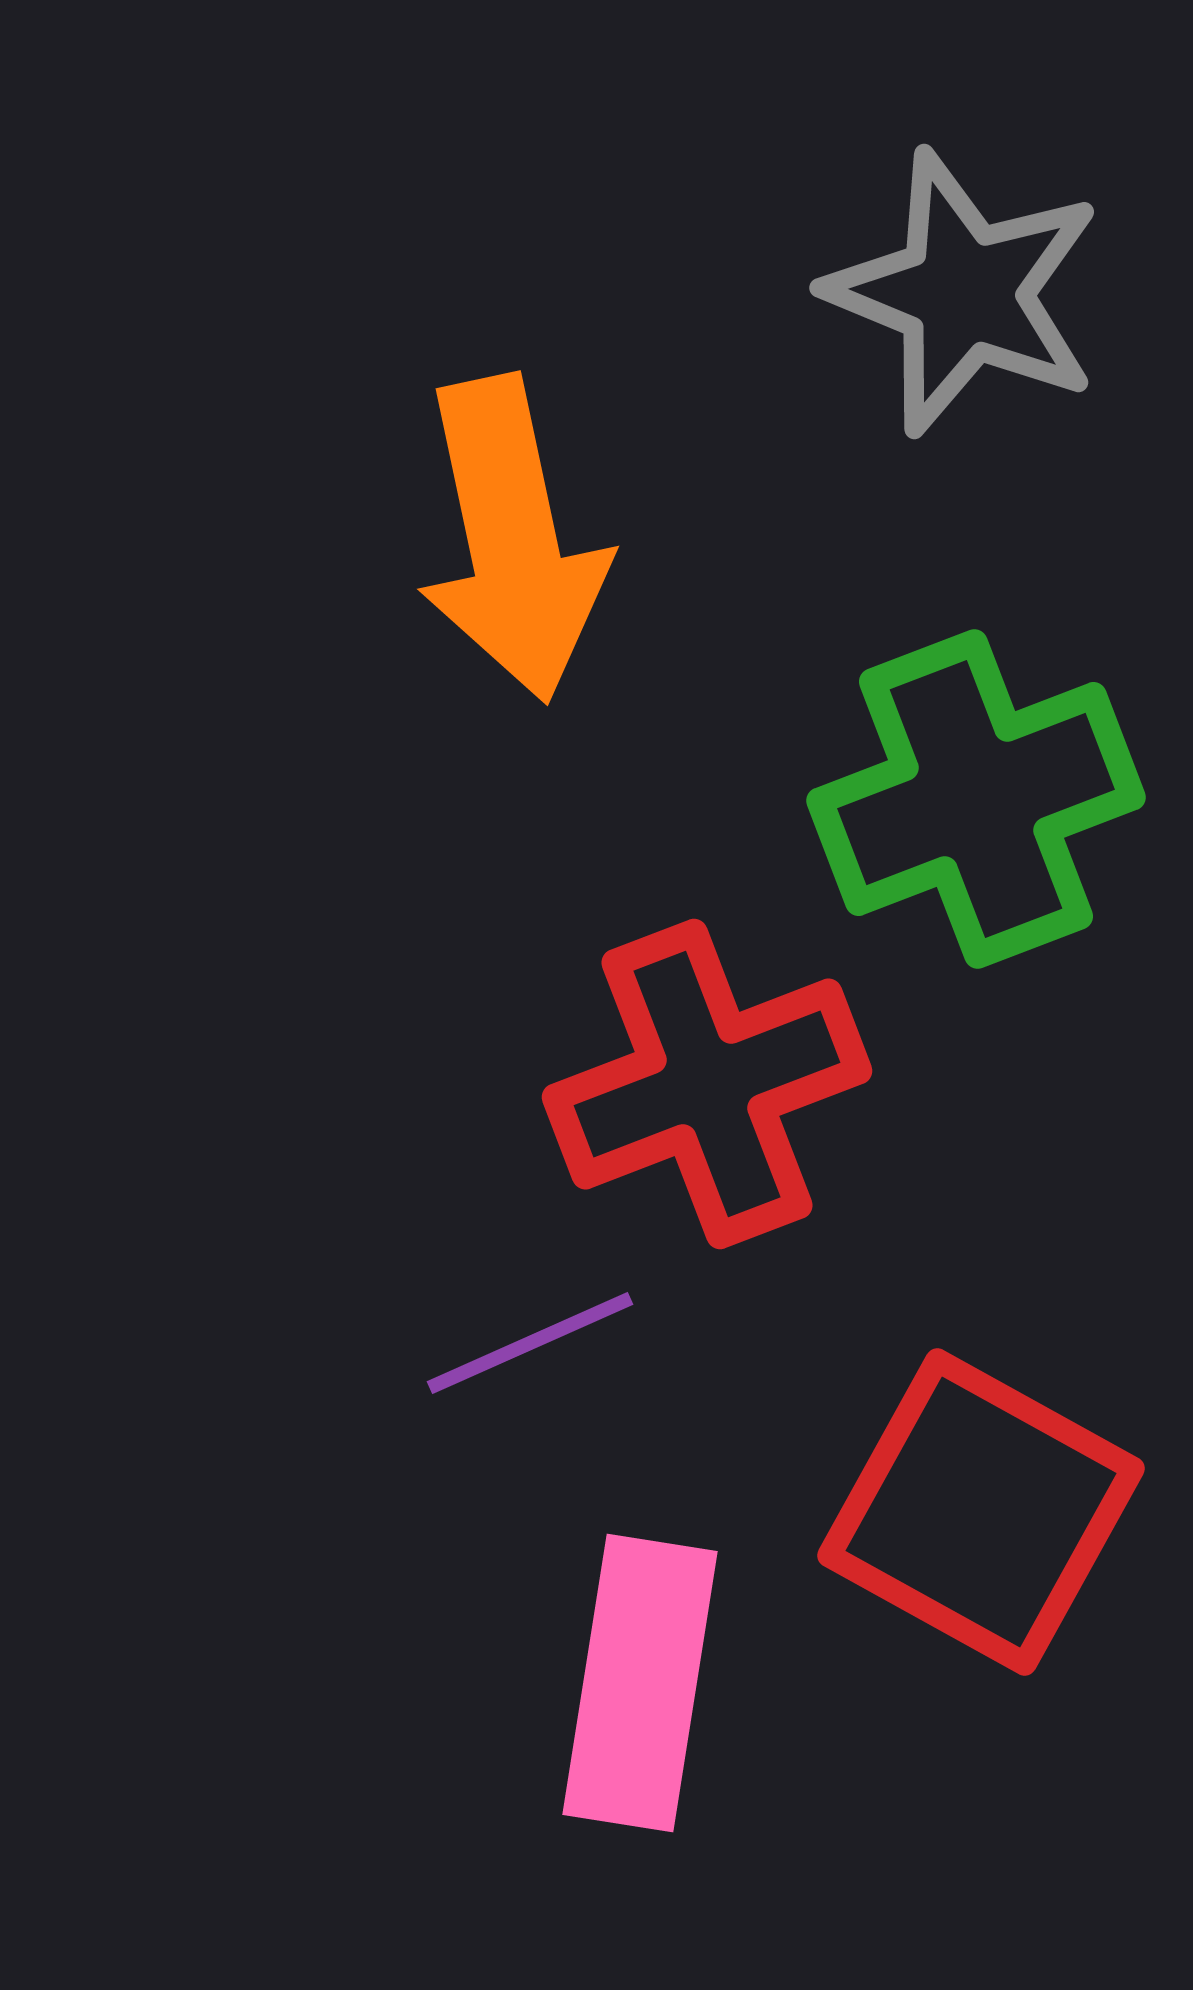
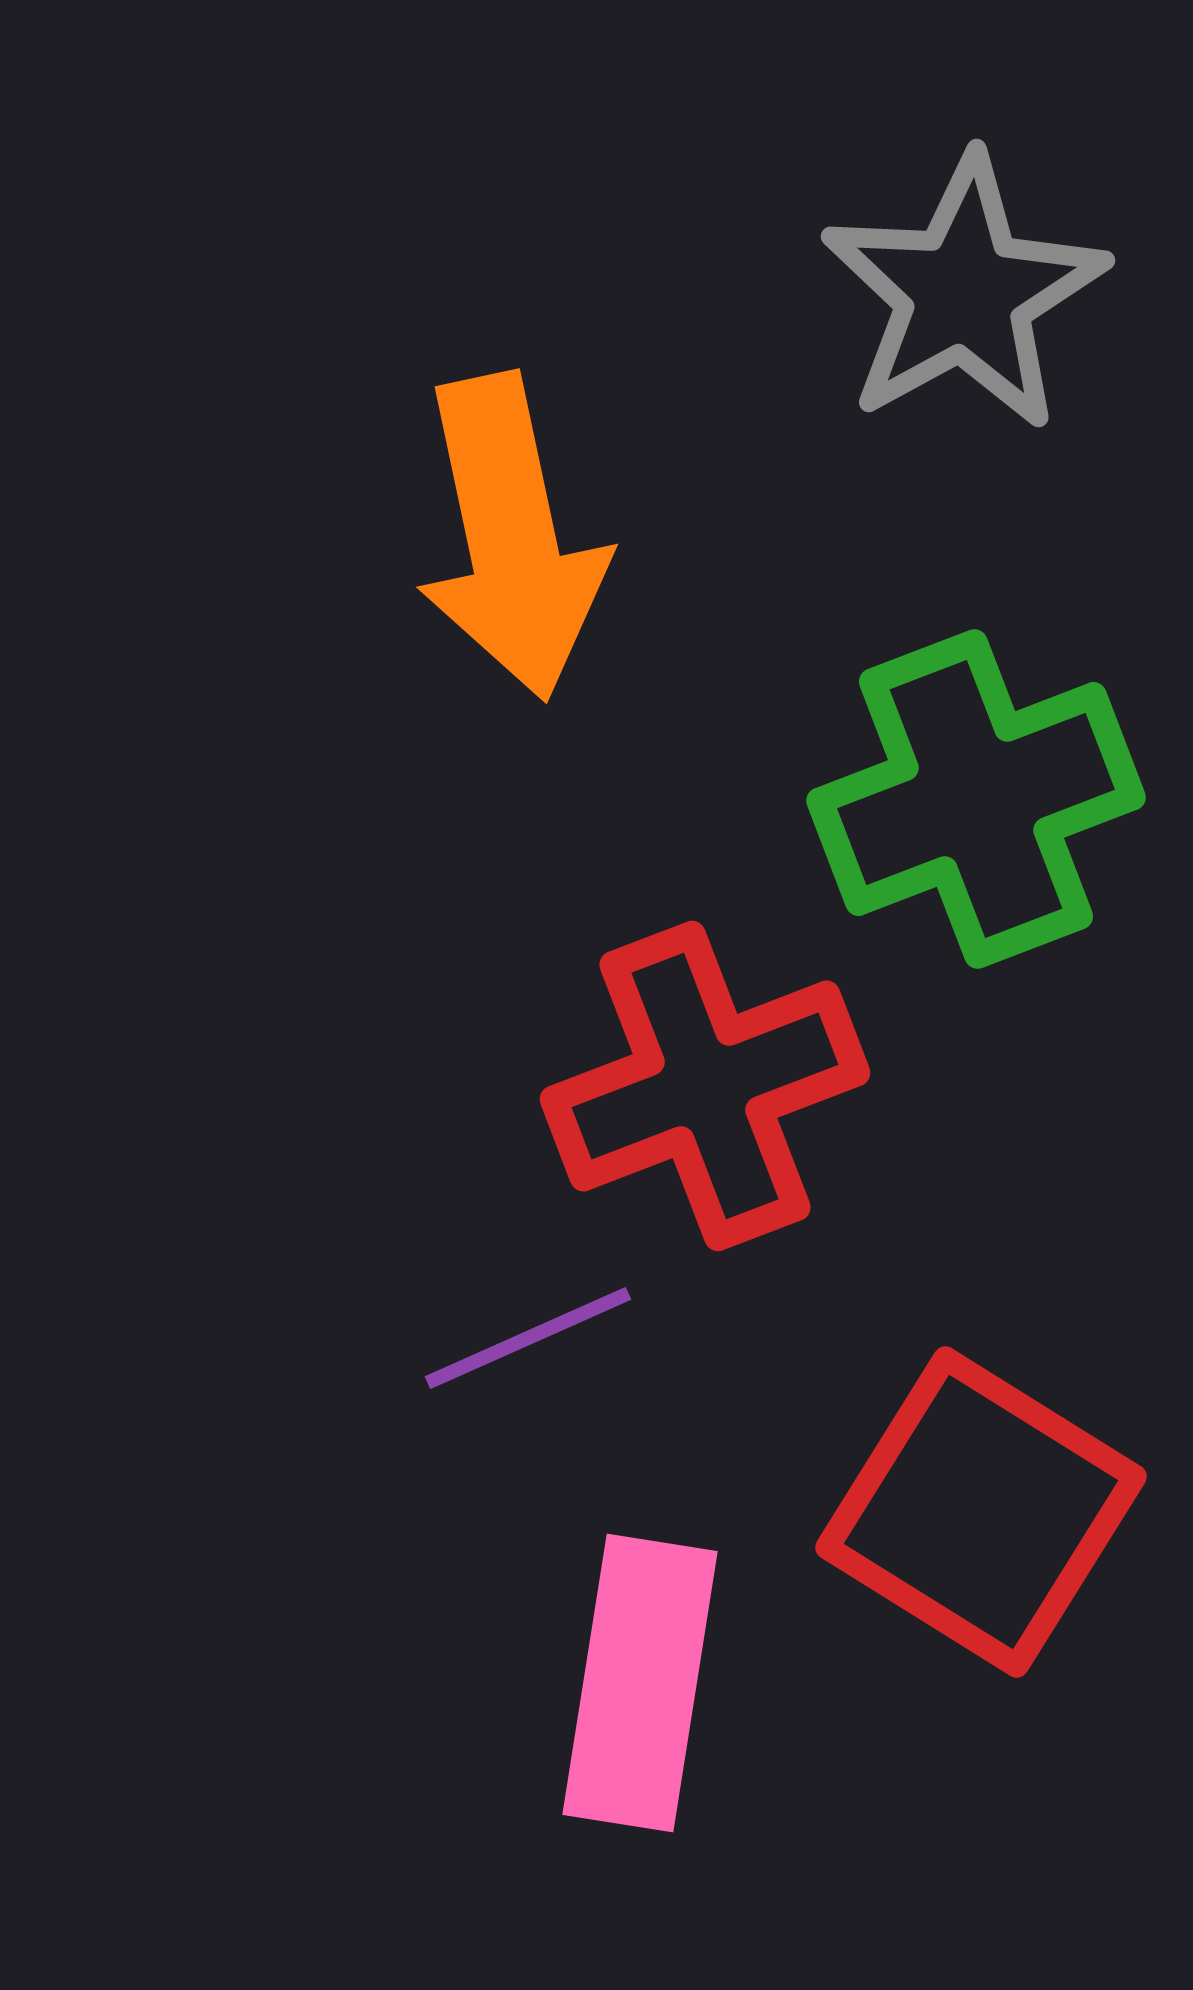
gray star: rotated 21 degrees clockwise
orange arrow: moved 1 px left, 2 px up
red cross: moved 2 px left, 2 px down
purple line: moved 2 px left, 5 px up
red square: rotated 3 degrees clockwise
